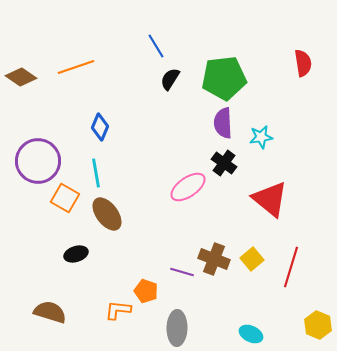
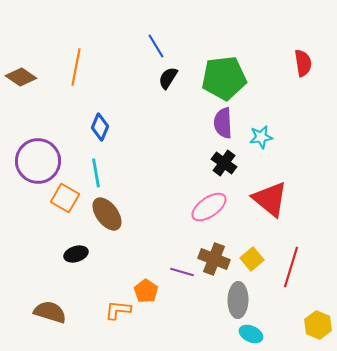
orange line: rotated 60 degrees counterclockwise
black semicircle: moved 2 px left, 1 px up
pink ellipse: moved 21 px right, 20 px down
orange pentagon: rotated 15 degrees clockwise
gray ellipse: moved 61 px right, 28 px up
